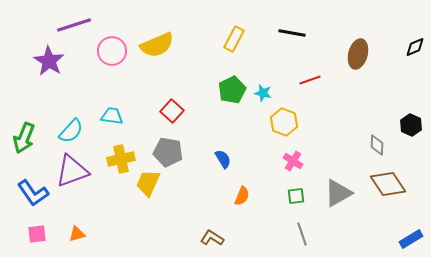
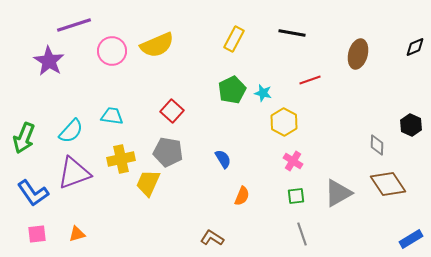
yellow hexagon: rotated 8 degrees clockwise
purple triangle: moved 2 px right, 2 px down
